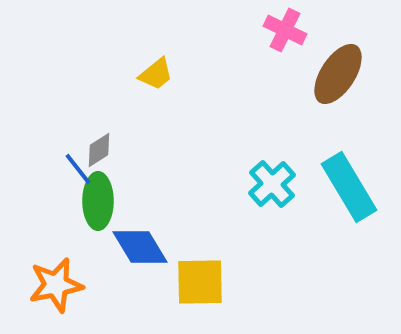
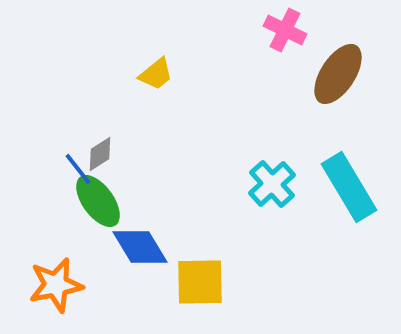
gray diamond: moved 1 px right, 4 px down
green ellipse: rotated 36 degrees counterclockwise
